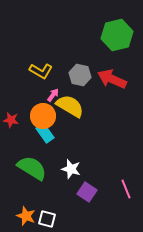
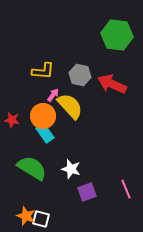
green hexagon: rotated 20 degrees clockwise
yellow L-shape: moved 2 px right; rotated 25 degrees counterclockwise
red arrow: moved 5 px down
yellow semicircle: rotated 16 degrees clockwise
red star: moved 1 px right
purple square: rotated 36 degrees clockwise
white square: moved 6 px left
